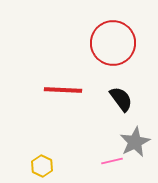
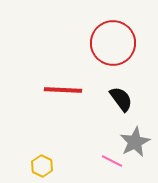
pink line: rotated 40 degrees clockwise
